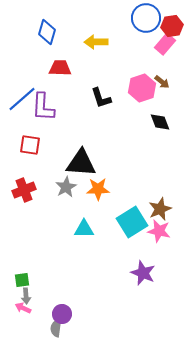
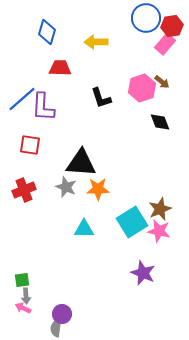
gray star: rotated 20 degrees counterclockwise
